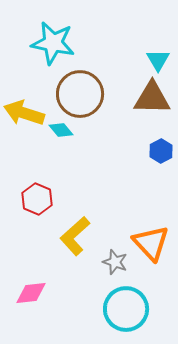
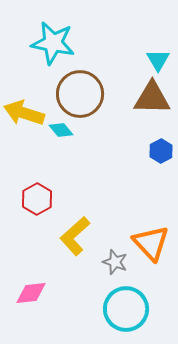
red hexagon: rotated 8 degrees clockwise
